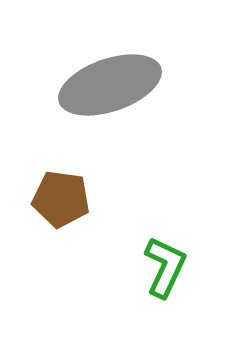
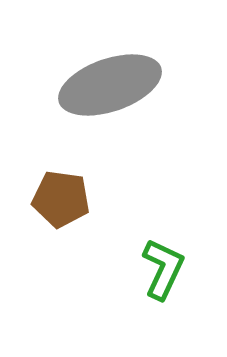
green L-shape: moved 2 px left, 2 px down
